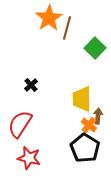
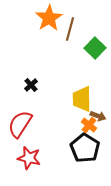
brown line: moved 3 px right, 1 px down
brown arrow: rotated 105 degrees clockwise
